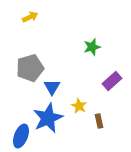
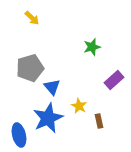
yellow arrow: moved 2 px right, 1 px down; rotated 70 degrees clockwise
purple rectangle: moved 2 px right, 1 px up
blue triangle: rotated 12 degrees counterclockwise
blue ellipse: moved 2 px left, 1 px up; rotated 35 degrees counterclockwise
